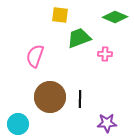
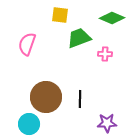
green diamond: moved 3 px left, 1 px down
pink semicircle: moved 8 px left, 12 px up
brown circle: moved 4 px left
cyan circle: moved 11 px right
